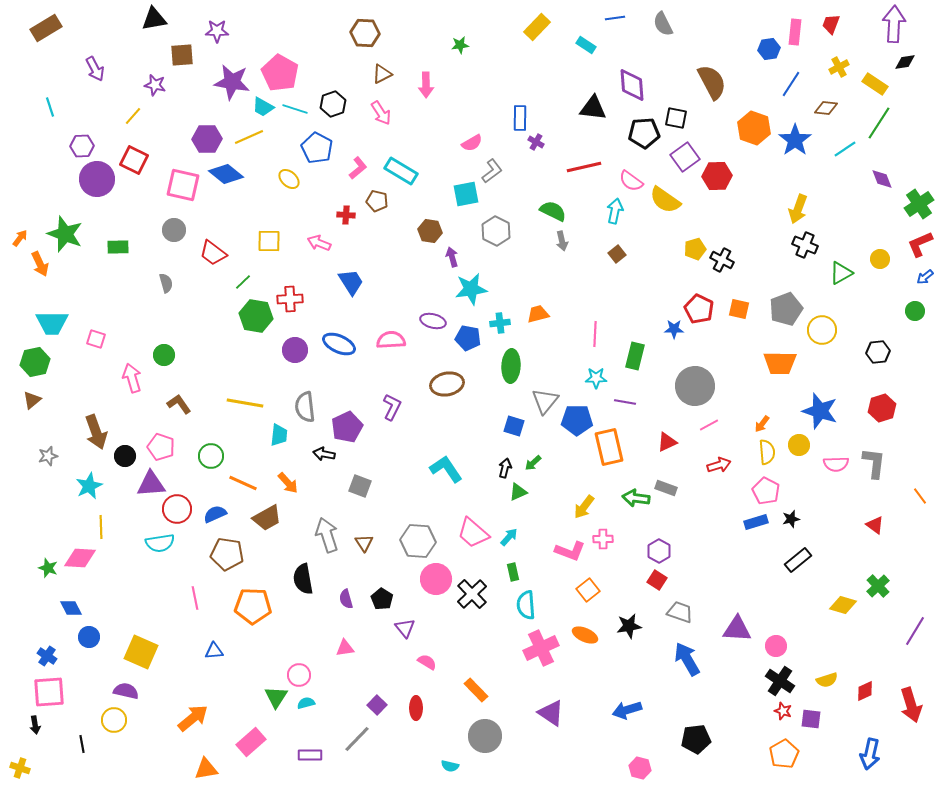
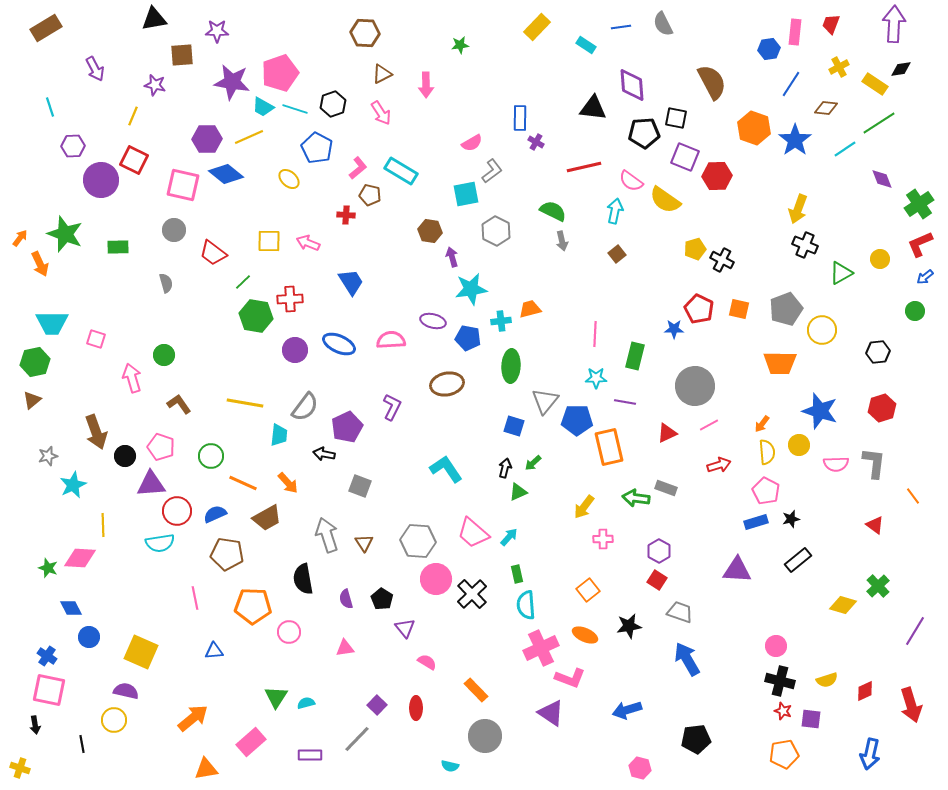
blue line at (615, 18): moved 6 px right, 9 px down
black diamond at (905, 62): moved 4 px left, 7 px down
pink pentagon at (280, 73): rotated 24 degrees clockwise
yellow line at (133, 116): rotated 18 degrees counterclockwise
green line at (879, 123): rotated 24 degrees clockwise
purple hexagon at (82, 146): moved 9 px left
purple square at (685, 157): rotated 32 degrees counterclockwise
purple circle at (97, 179): moved 4 px right, 1 px down
brown pentagon at (377, 201): moved 7 px left, 6 px up
pink arrow at (319, 243): moved 11 px left
orange trapezoid at (538, 314): moved 8 px left, 5 px up
cyan cross at (500, 323): moved 1 px right, 2 px up
gray semicircle at (305, 407): rotated 136 degrees counterclockwise
red triangle at (667, 442): moved 9 px up
cyan star at (89, 486): moved 16 px left, 1 px up
orange line at (920, 496): moved 7 px left
red circle at (177, 509): moved 2 px down
yellow line at (101, 527): moved 2 px right, 2 px up
pink L-shape at (570, 551): moved 127 px down
green rectangle at (513, 572): moved 4 px right, 2 px down
purple triangle at (737, 629): moved 59 px up
pink circle at (299, 675): moved 10 px left, 43 px up
black cross at (780, 681): rotated 20 degrees counterclockwise
pink square at (49, 692): moved 2 px up; rotated 16 degrees clockwise
orange pentagon at (784, 754): rotated 20 degrees clockwise
